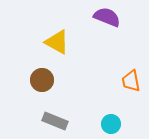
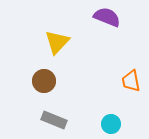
yellow triangle: rotated 44 degrees clockwise
brown circle: moved 2 px right, 1 px down
gray rectangle: moved 1 px left, 1 px up
